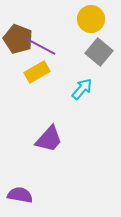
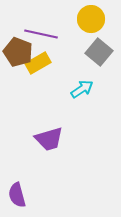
brown pentagon: moved 13 px down
purple line: moved 1 px right, 12 px up; rotated 16 degrees counterclockwise
yellow rectangle: moved 1 px right, 9 px up
cyan arrow: rotated 15 degrees clockwise
purple trapezoid: rotated 32 degrees clockwise
purple semicircle: moved 3 px left; rotated 115 degrees counterclockwise
